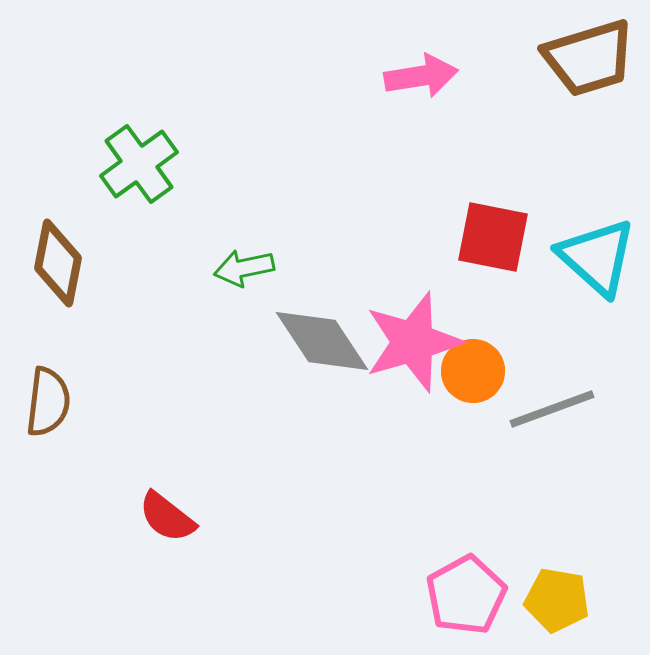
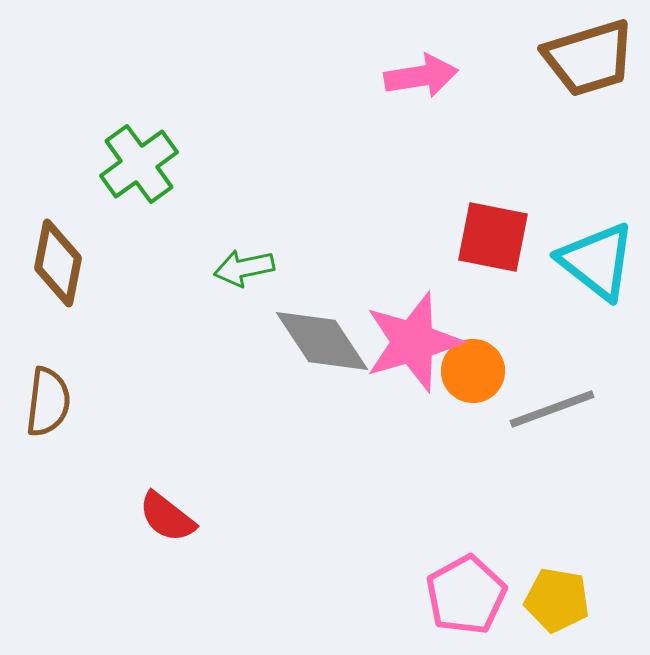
cyan triangle: moved 4 px down; rotated 4 degrees counterclockwise
